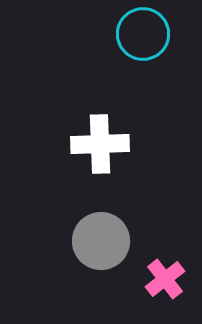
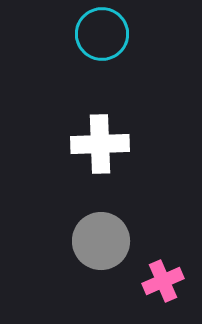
cyan circle: moved 41 px left
pink cross: moved 2 px left, 2 px down; rotated 15 degrees clockwise
